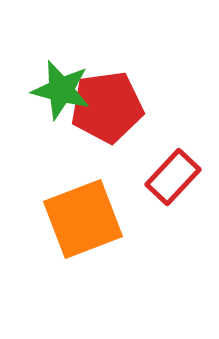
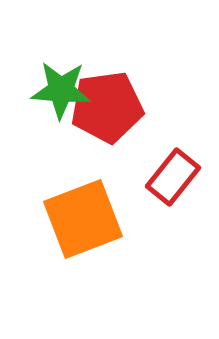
green star: rotated 10 degrees counterclockwise
red rectangle: rotated 4 degrees counterclockwise
